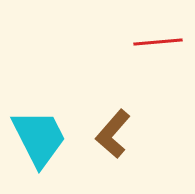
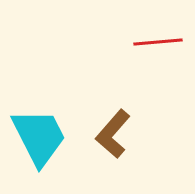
cyan trapezoid: moved 1 px up
